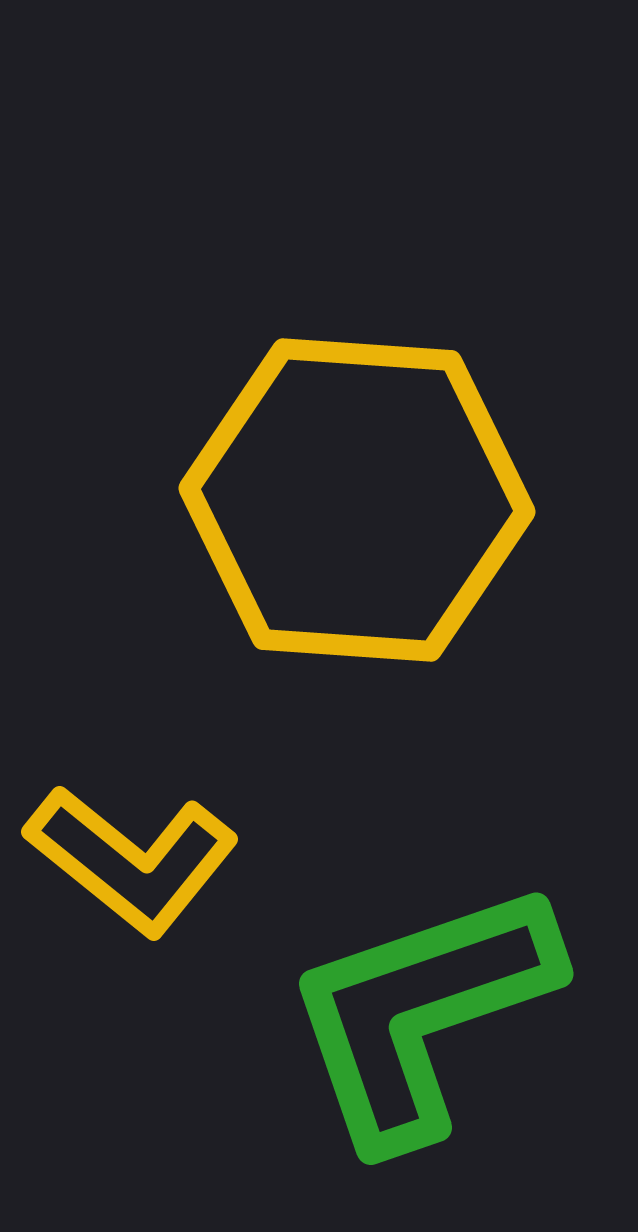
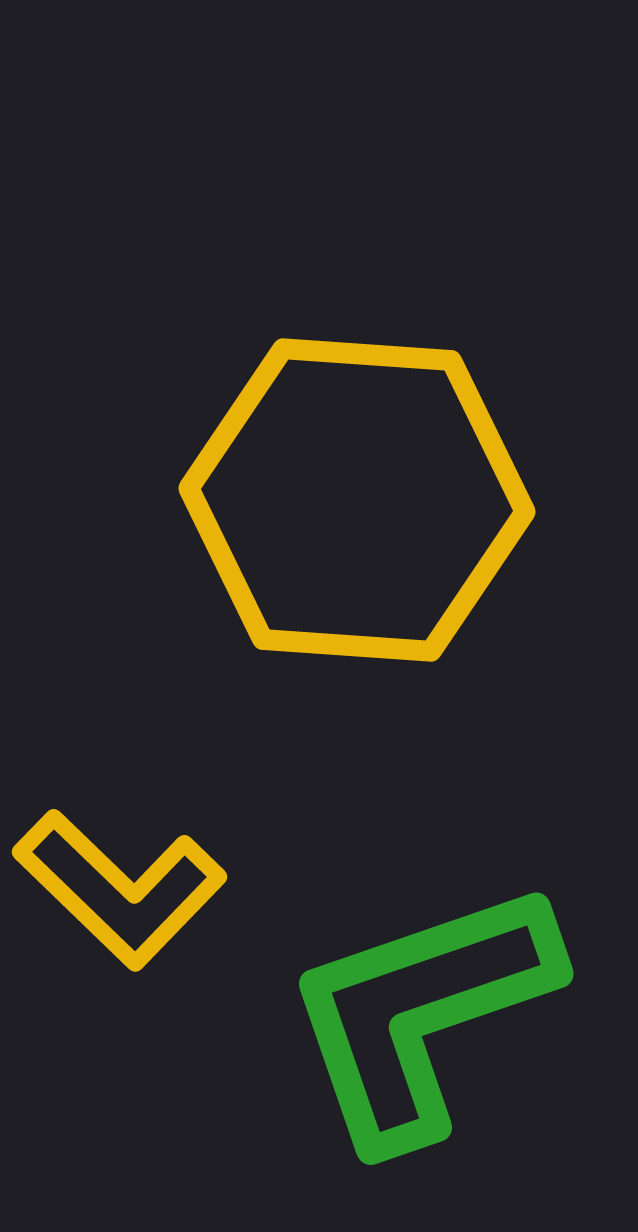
yellow L-shape: moved 12 px left, 29 px down; rotated 5 degrees clockwise
